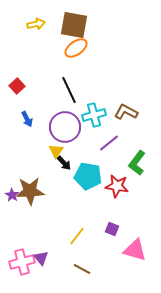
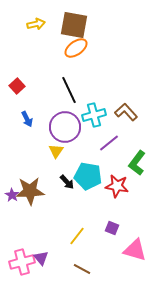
brown L-shape: rotated 20 degrees clockwise
black arrow: moved 3 px right, 19 px down
purple square: moved 1 px up
